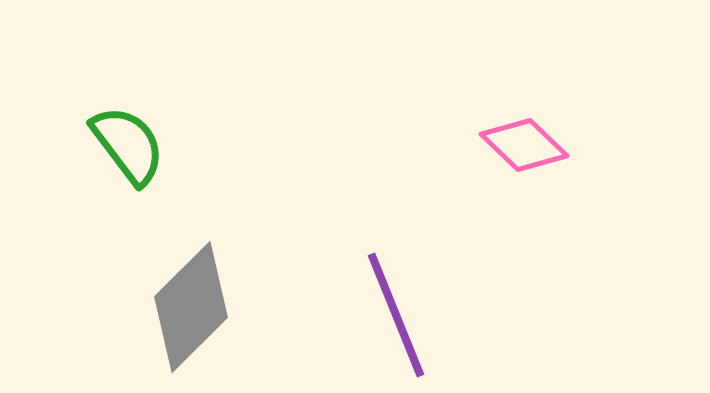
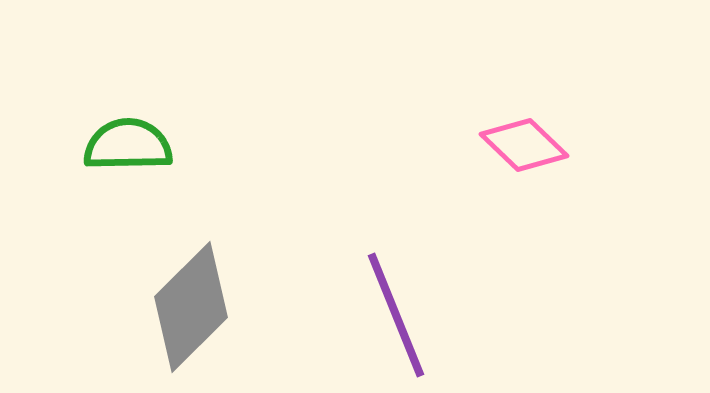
green semicircle: rotated 54 degrees counterclockwise
